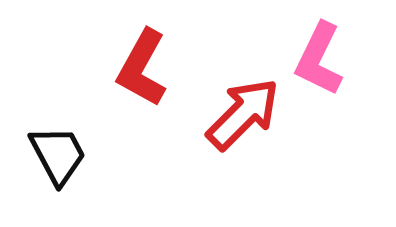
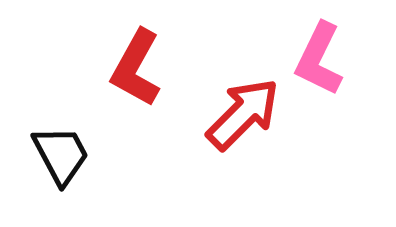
red L-shape: moved 6 px left
black trapezoid: moved 3 px right
